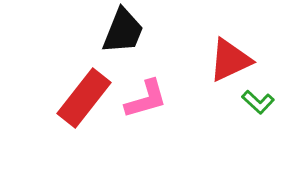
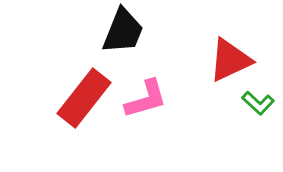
green L-shape: moved 1 px down
